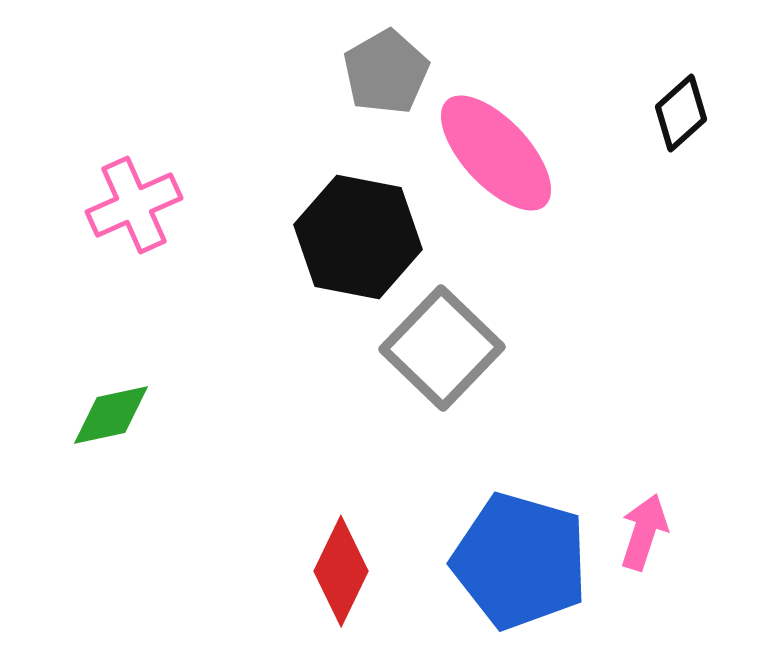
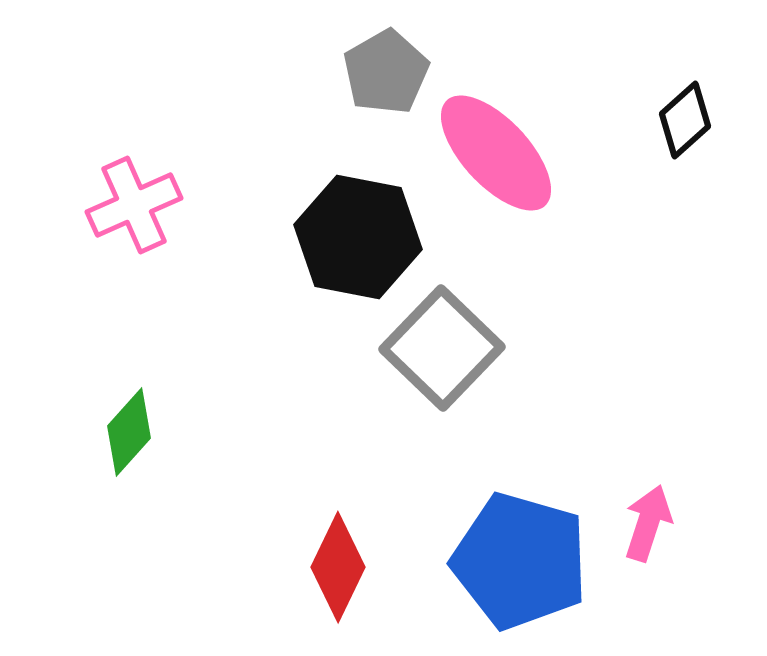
black diamond: moved 4 px right, 7 px down
green diamond: moved 18 px right, 17 px down; rotated 36 degrees counterclockwise
pink arrow: moved 4 px right, 9 px up
red diamond: moved 3 px left, 4 px up
